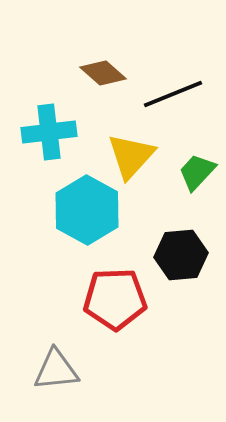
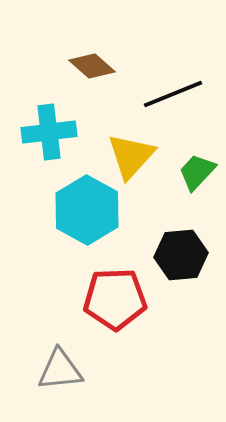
brown diamond: moved 11 px left, 7 px up
gray triangle: moved 4 px right
